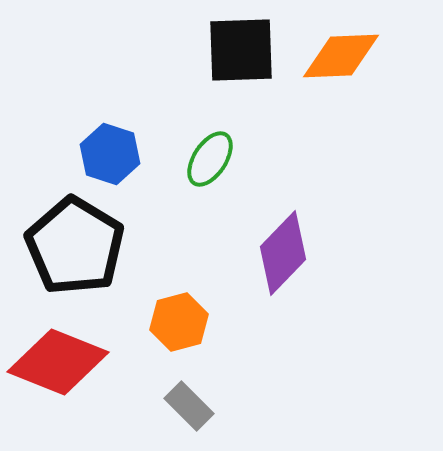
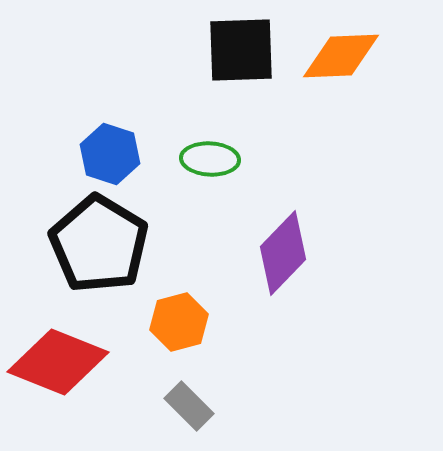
green ellipse: rotated 60 degrees clockwise
black pentagon: moved 24 px right, 2 px up
